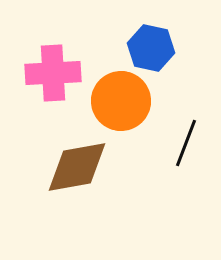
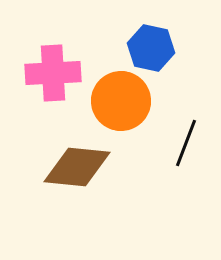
brown diamond: rotated 16 degrees clockwise
